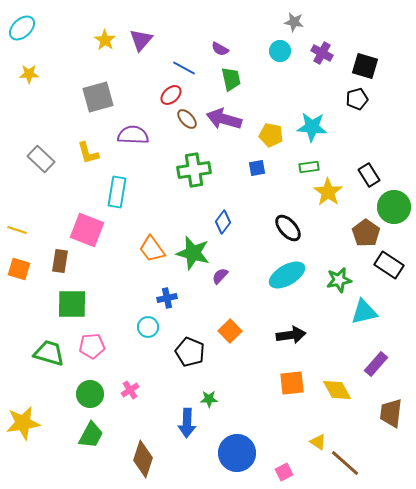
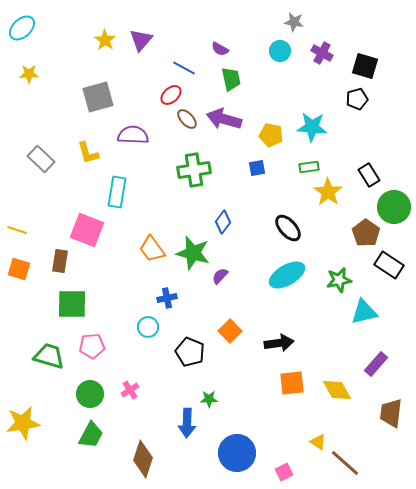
black arrow at (291, 335): moved 12 px left, 8 px down
green trapezoid at (49, 353): moved 3 px down
